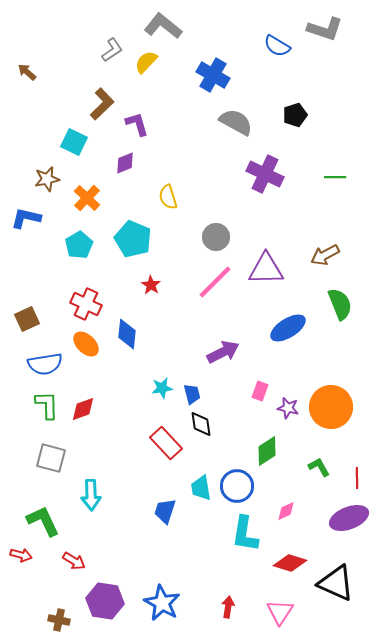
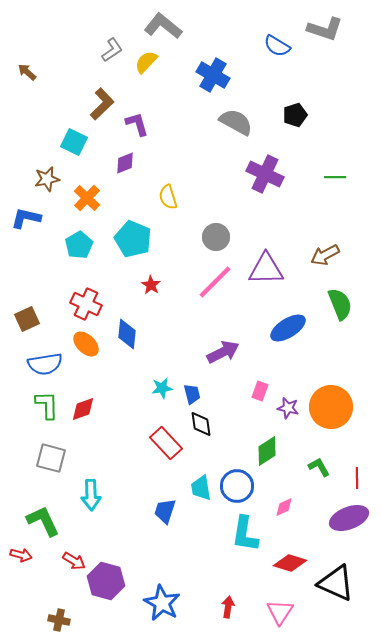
pink diamond at (286, 511): moved 2 px left, 4 px up
purple hexagon at (105, 601): moved 1 px right, 20 px up; rotated 6 degrees clockwise
